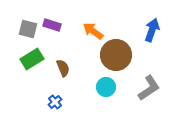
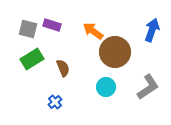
brown circle: moved 1 px left, 3 px up
gray L-shape: moved 1 px left, 1 px up
